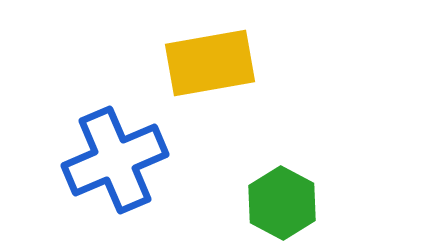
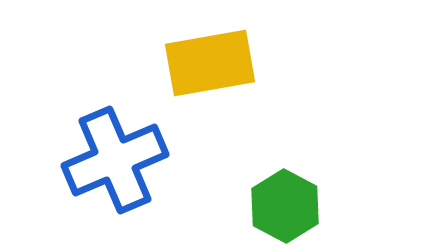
green hexagon: moved 3 px right, 3 px down
